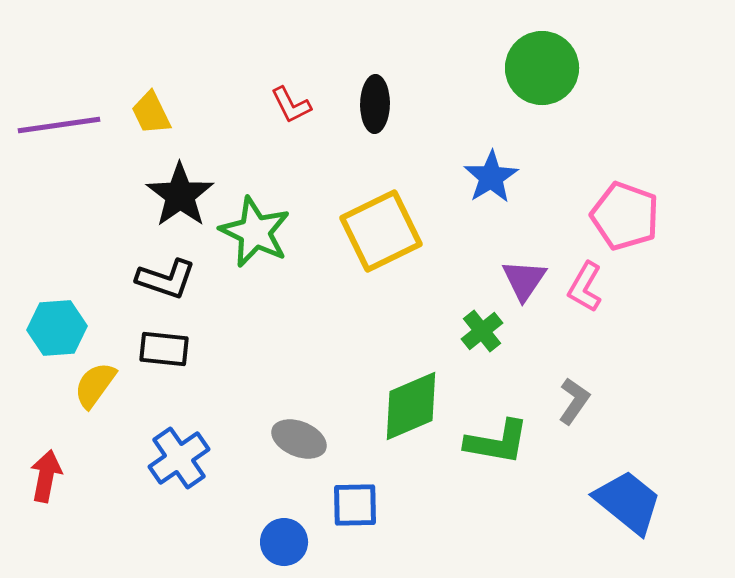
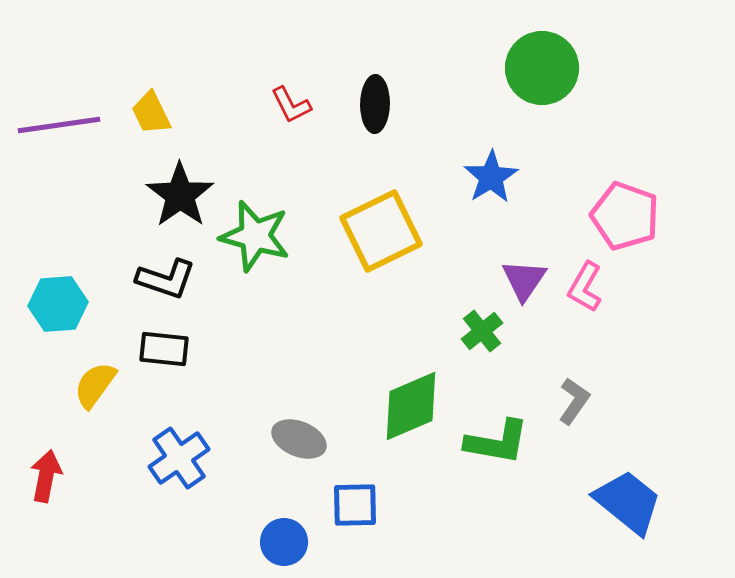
green star: moved 4 px down; rotated 10 degrees counterclockwise
cyan hexagon: moved 1 px right, 24 px up
